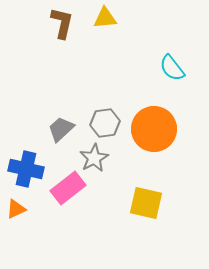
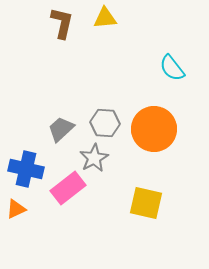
gray hexagon: rotated 12 degrees clockwise
